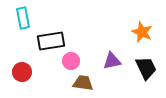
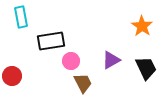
cyan rectangle: moved 2 px left, 1 px up
orange star: moved 6 px up; rotated 10 degrees clockwise
purple triangle: moved 1 px left, 1 px up; rotated 18 degrees counterclockwise
red circle: moved 10 px left, 4 px down
brown trapezoid: rotated 55 degrees clockwise
